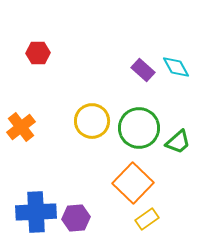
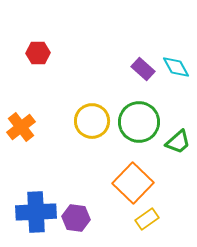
purple rectangle: moved 1 px up
green circle: moved 6 px up
purple hexagon: rotated 12 degrees clockwise
